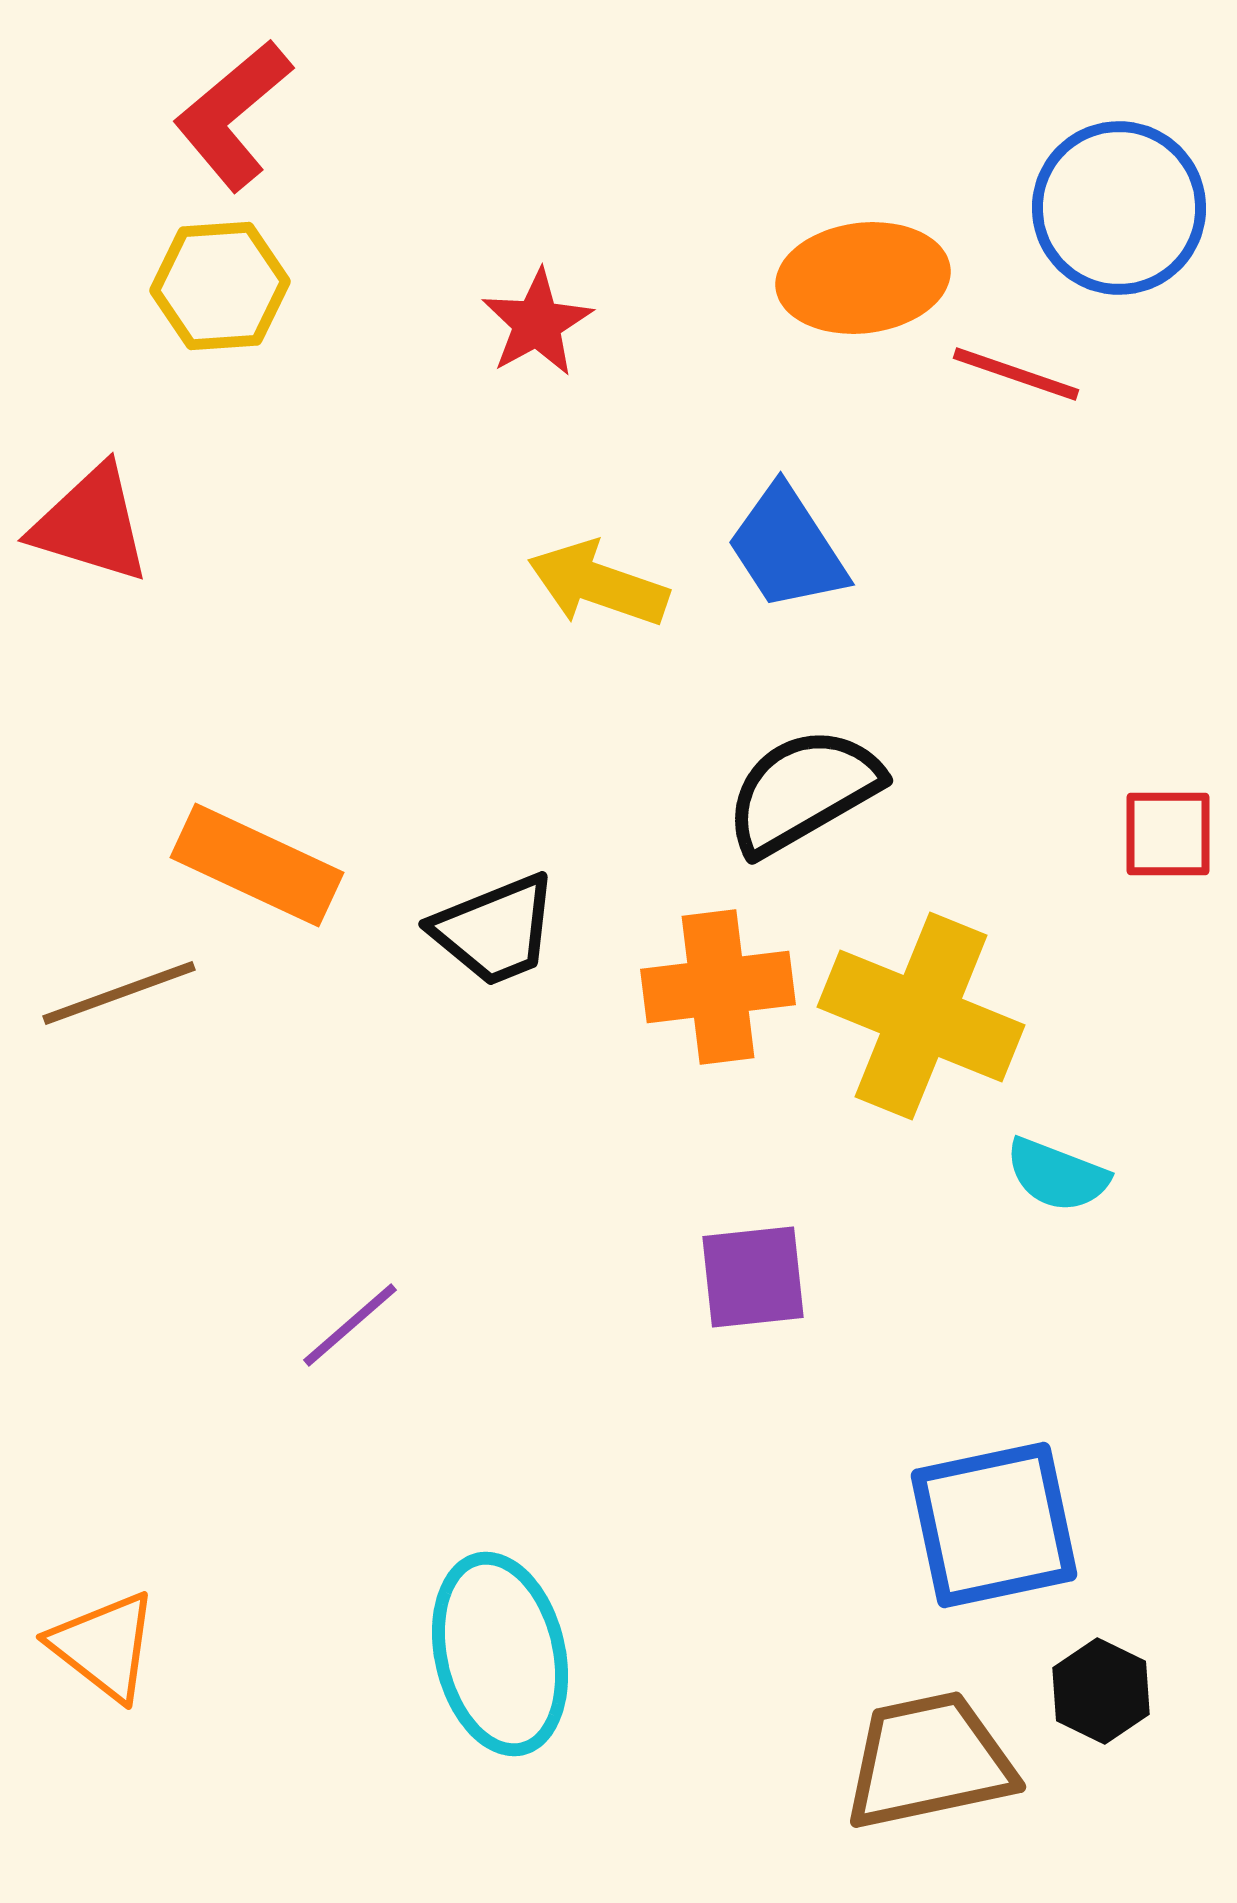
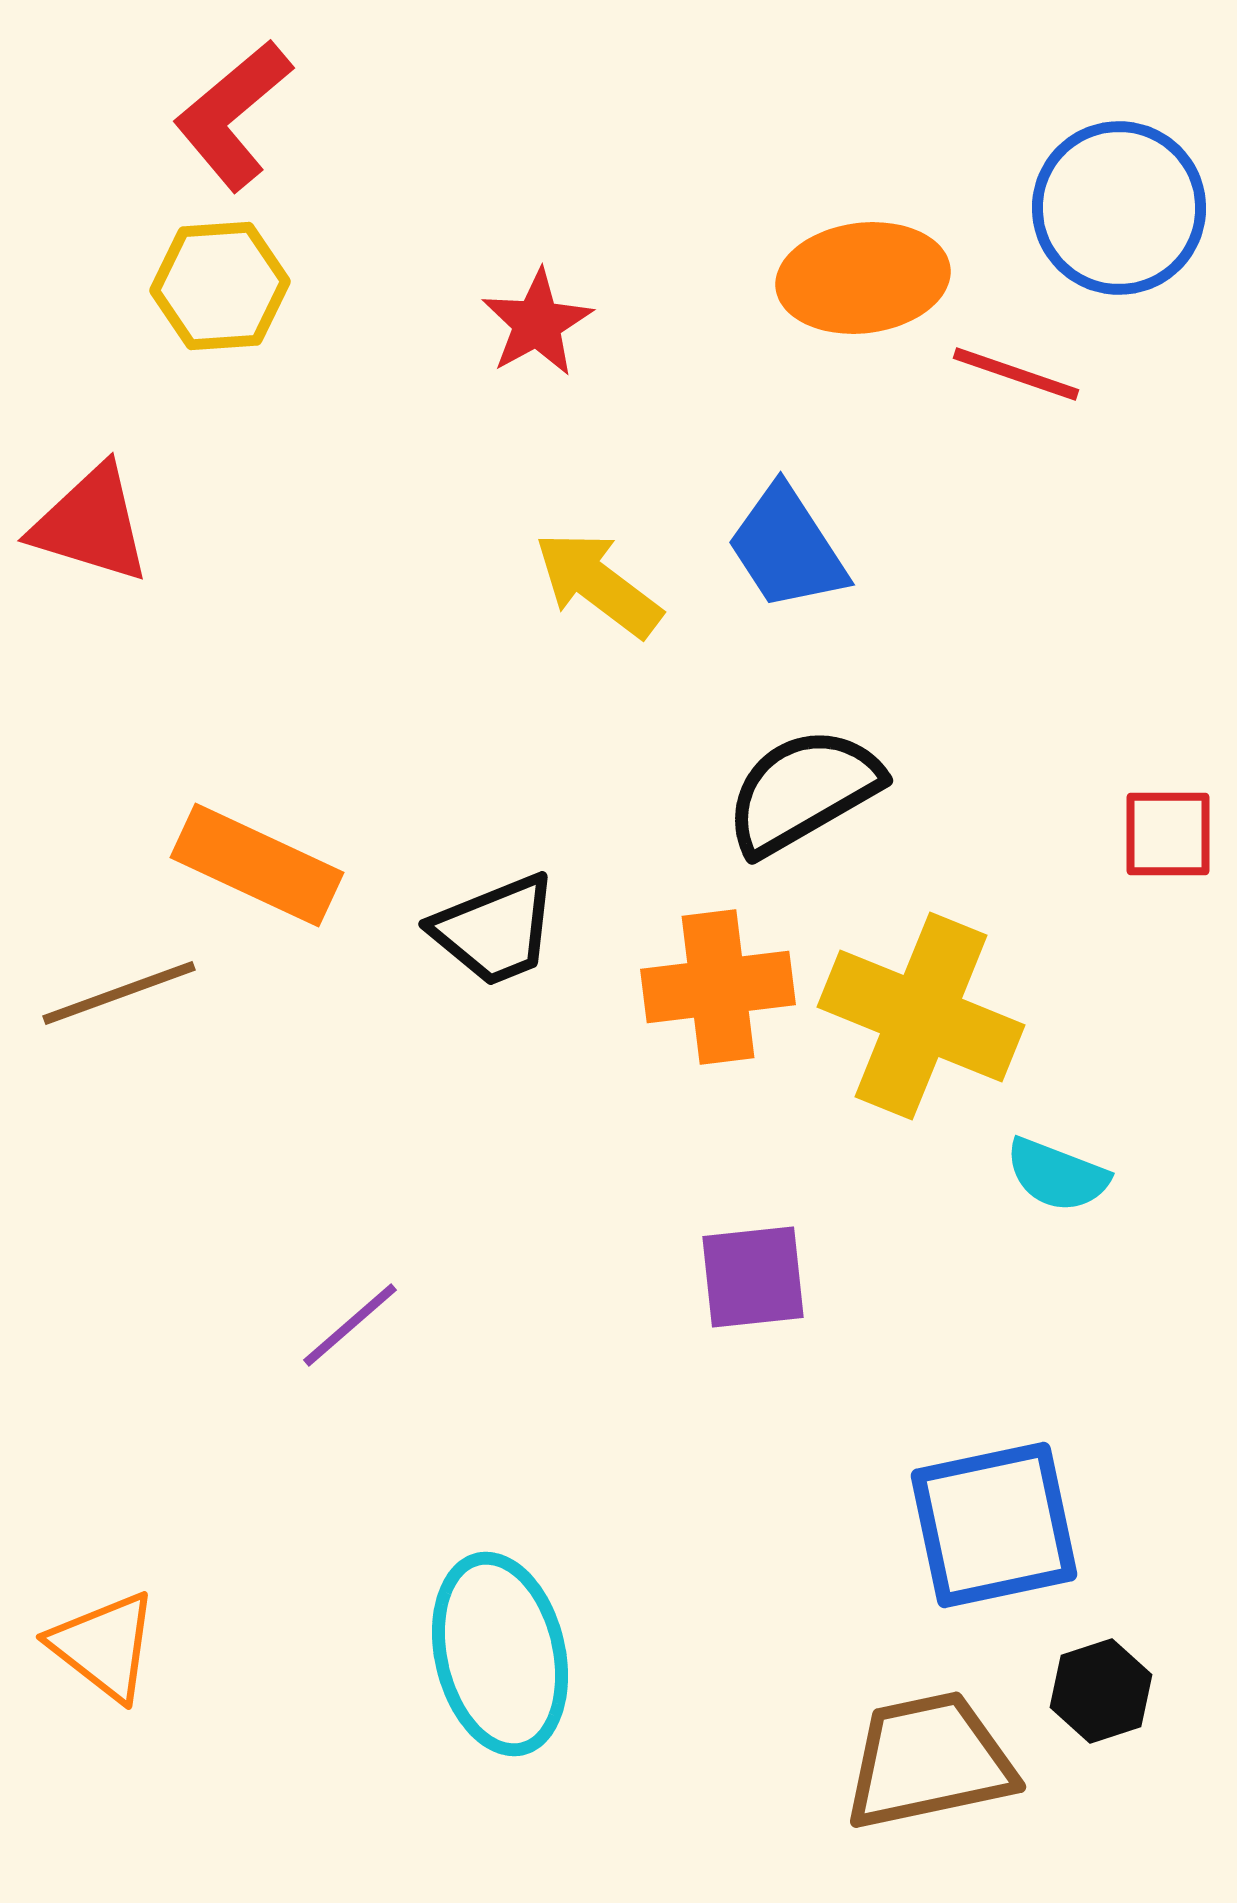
yellow arrow: rotated 18 degrees clockwise
black hexagon: rotated 16 degrees clockwise
